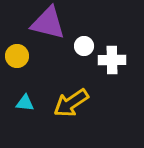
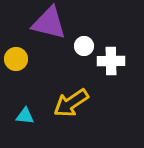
purple triangle: moved 1 px right
yellow circle: moved 1 px left, 3 px down
white cross: moved 1 px left, 1 px down
cyan triangle: moved 13 px down
